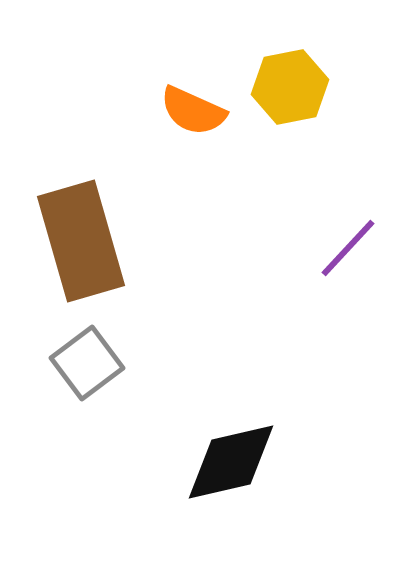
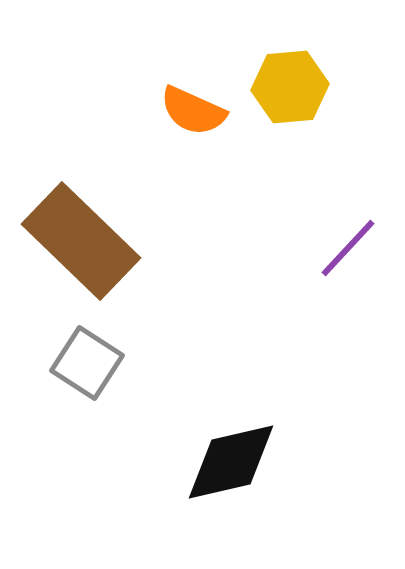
yellow hexagon: rotated 6 degrees clockwise
brown rectangle: rotated 30 degrees counterclockwise
gray square: rotated 20 degrees counterclockwise
